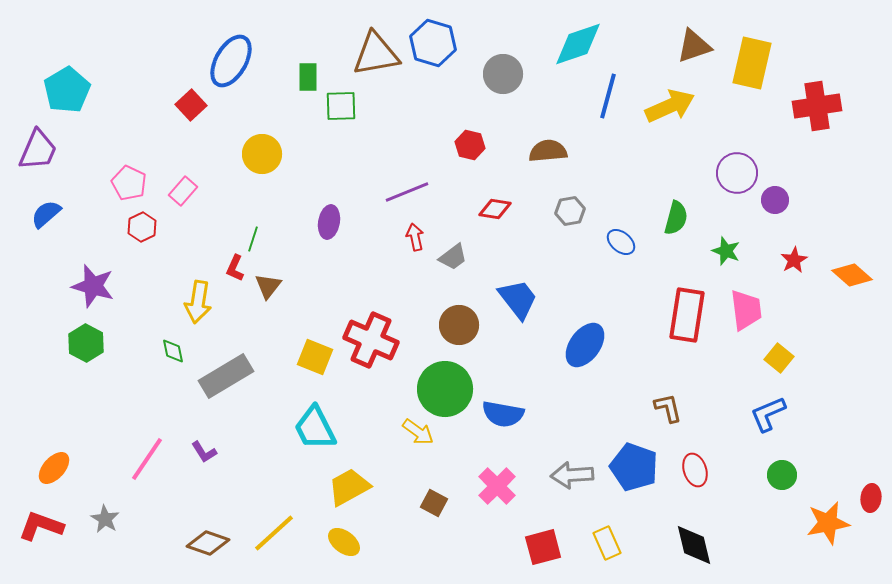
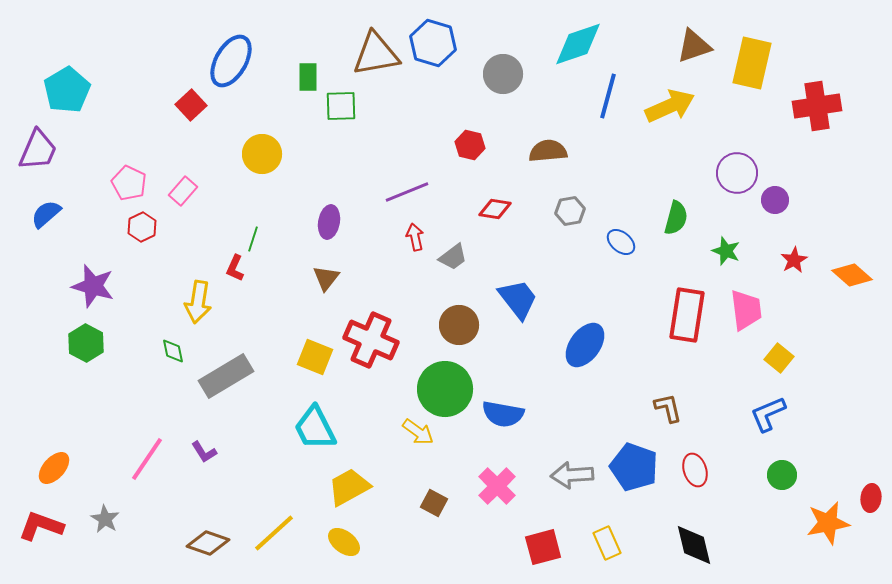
brown triangle at (268, 286): moved 58 px right, 8 px up
